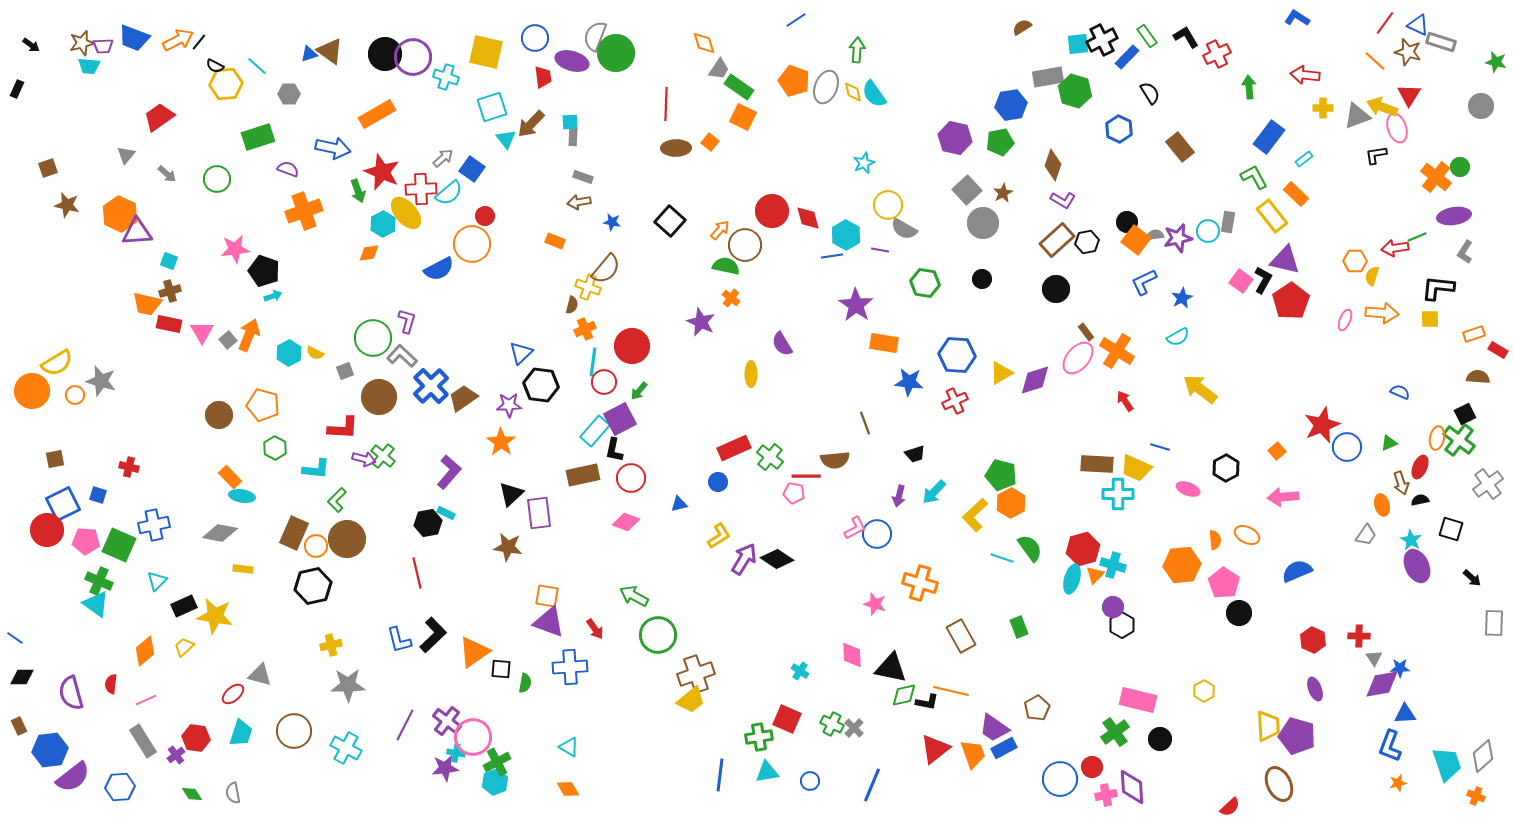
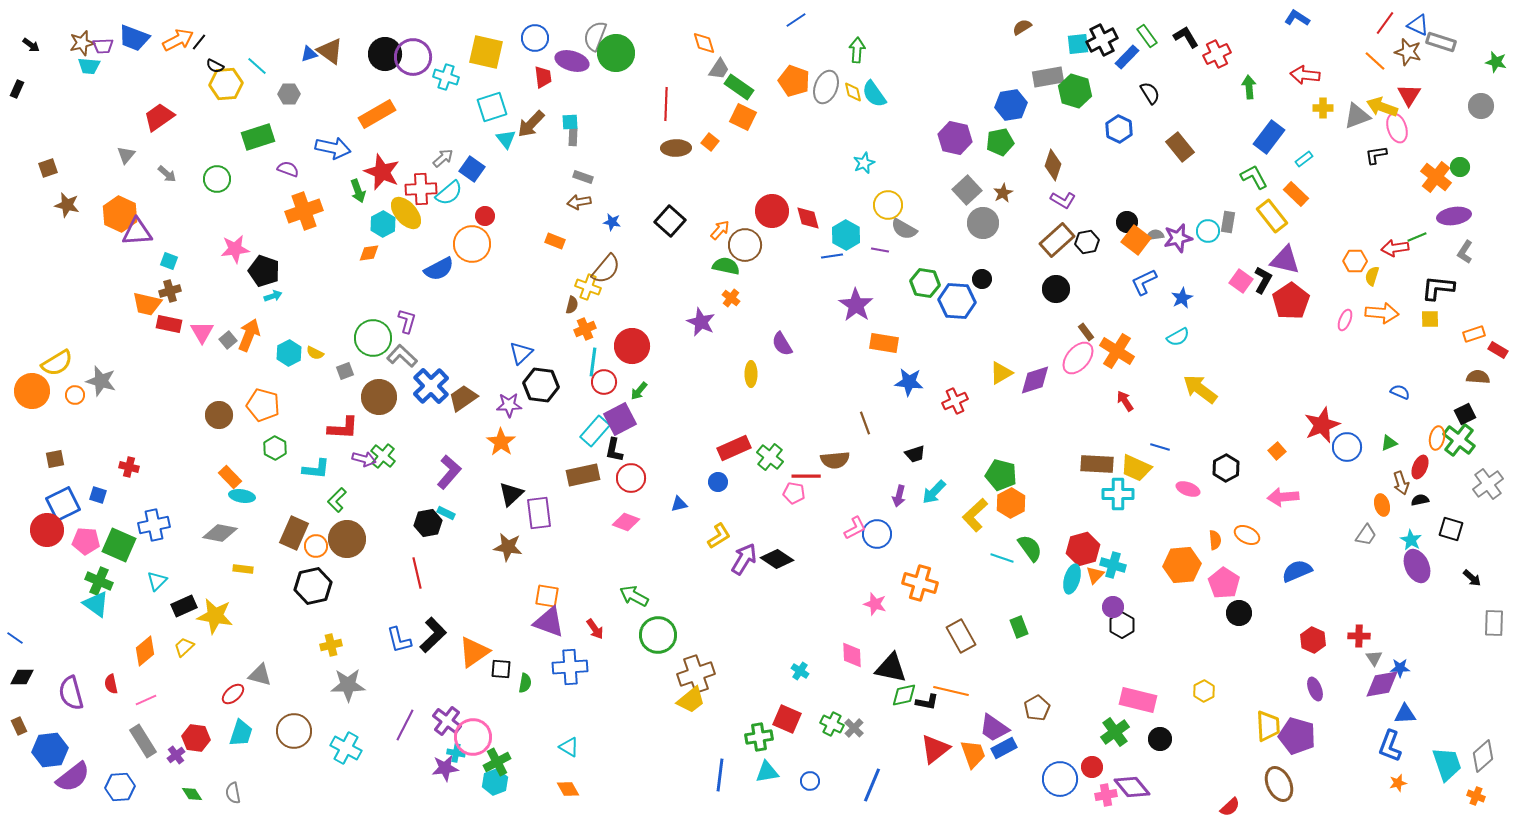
blue hexagon at (957, 355): moved 54 px up
red semicircle at (111, 684): rotated 18 degrees counterclockwise
purple diamond at (1132, 787): rotated 36 degrees counterclockwise
